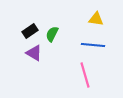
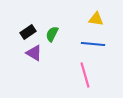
black rectangle: moved 2 px left, 1 px down
blue line: moved 1 px up
